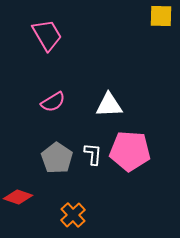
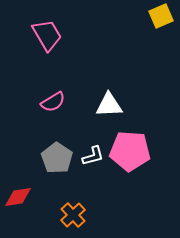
yellow square: rotated 25 degrees counterclockwise
white L-shape: moved 2 px down; rotated 70 degrees clockwise
red diamond: rotated 28 degrees counterclockwise
